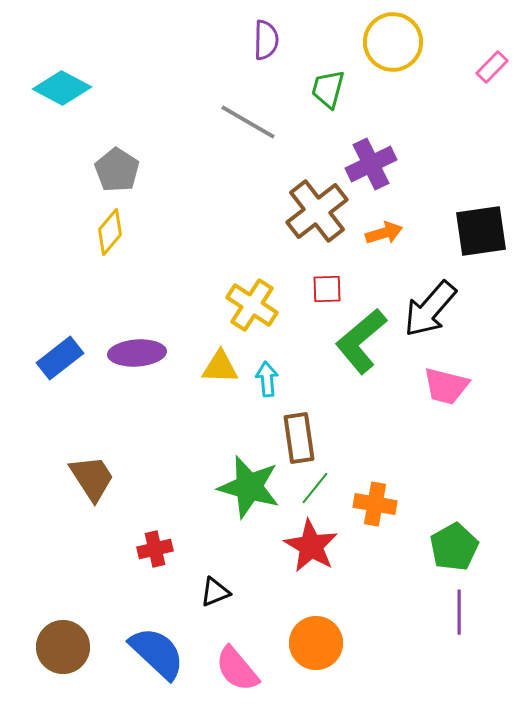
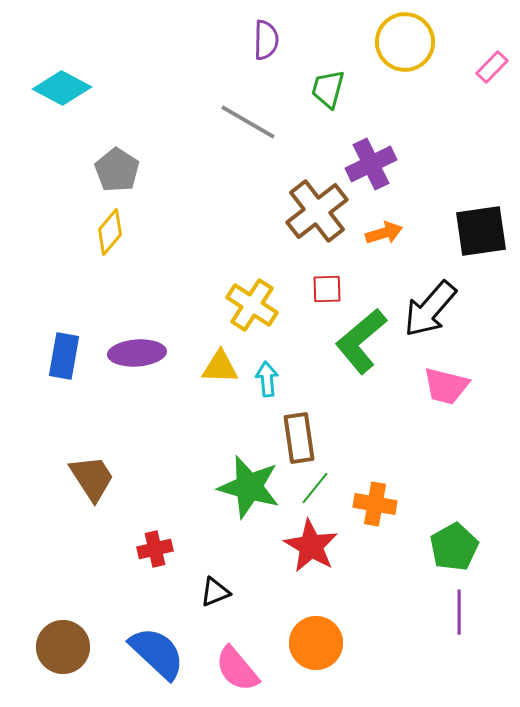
yellow circle: moved 12 px right
blue rectangle: moved 4 px right, 2 px up; rotated 42 degrees counterclockwise
